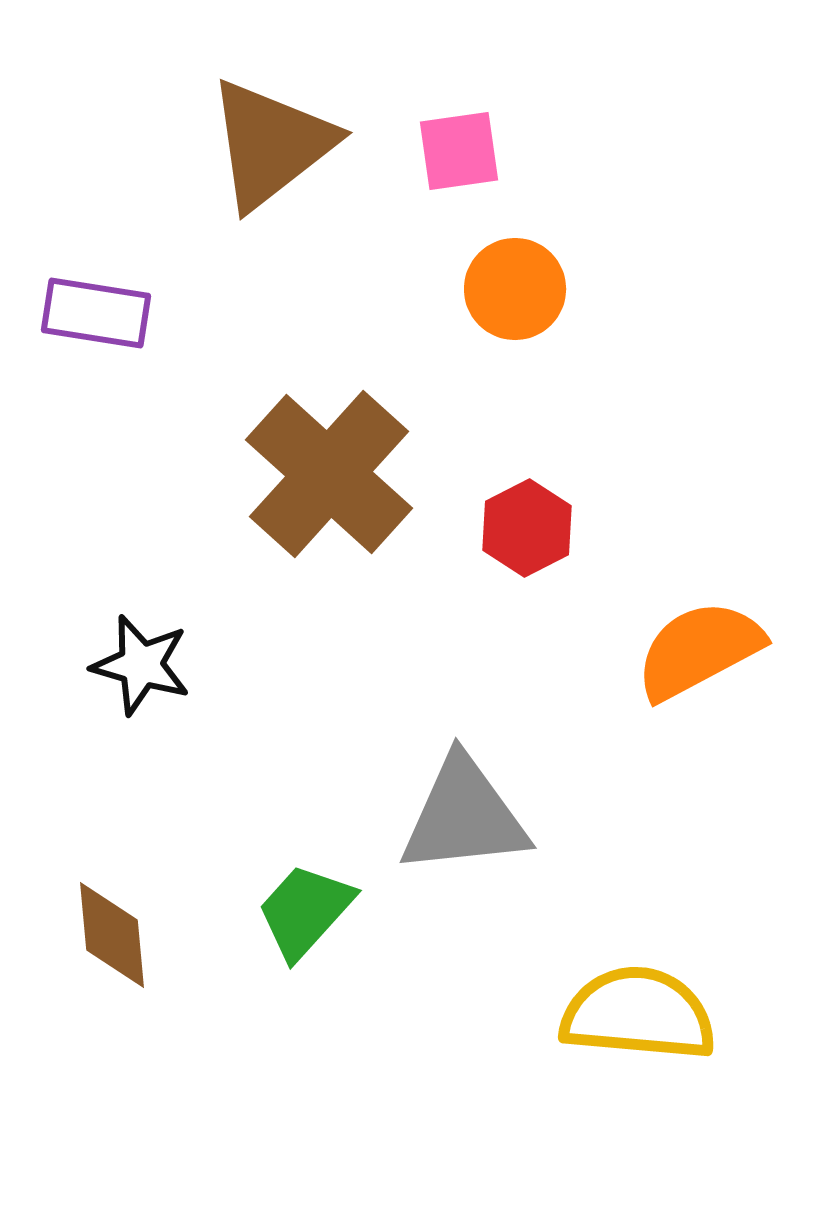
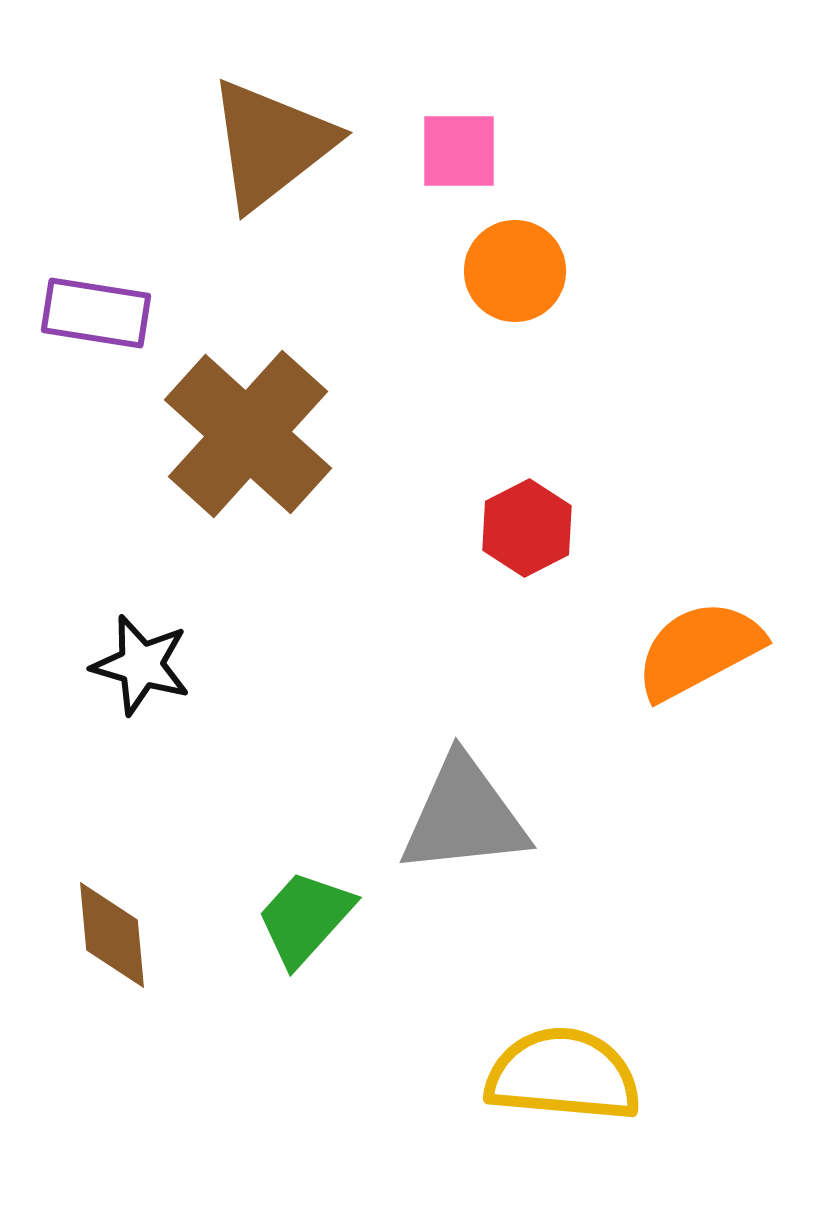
pink square: rotated 8 degrees clockwise
orange circle: moved 18 px up
brown cross: moved 81 px left, 40 px up
green trapezoid: moved 7 px down
yellow semicircle: moved 75 px left, 61 px down
